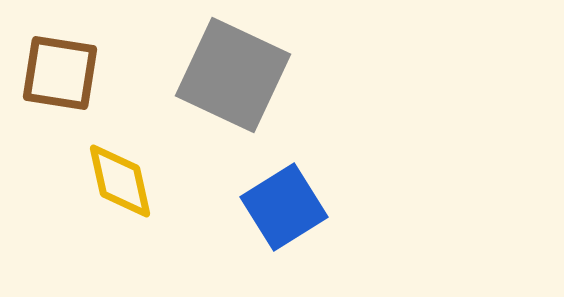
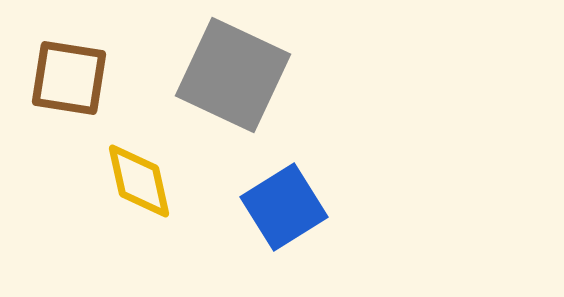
brown square: moved 9 px right, 5 px down
yellow diamond: moved 19 px right
